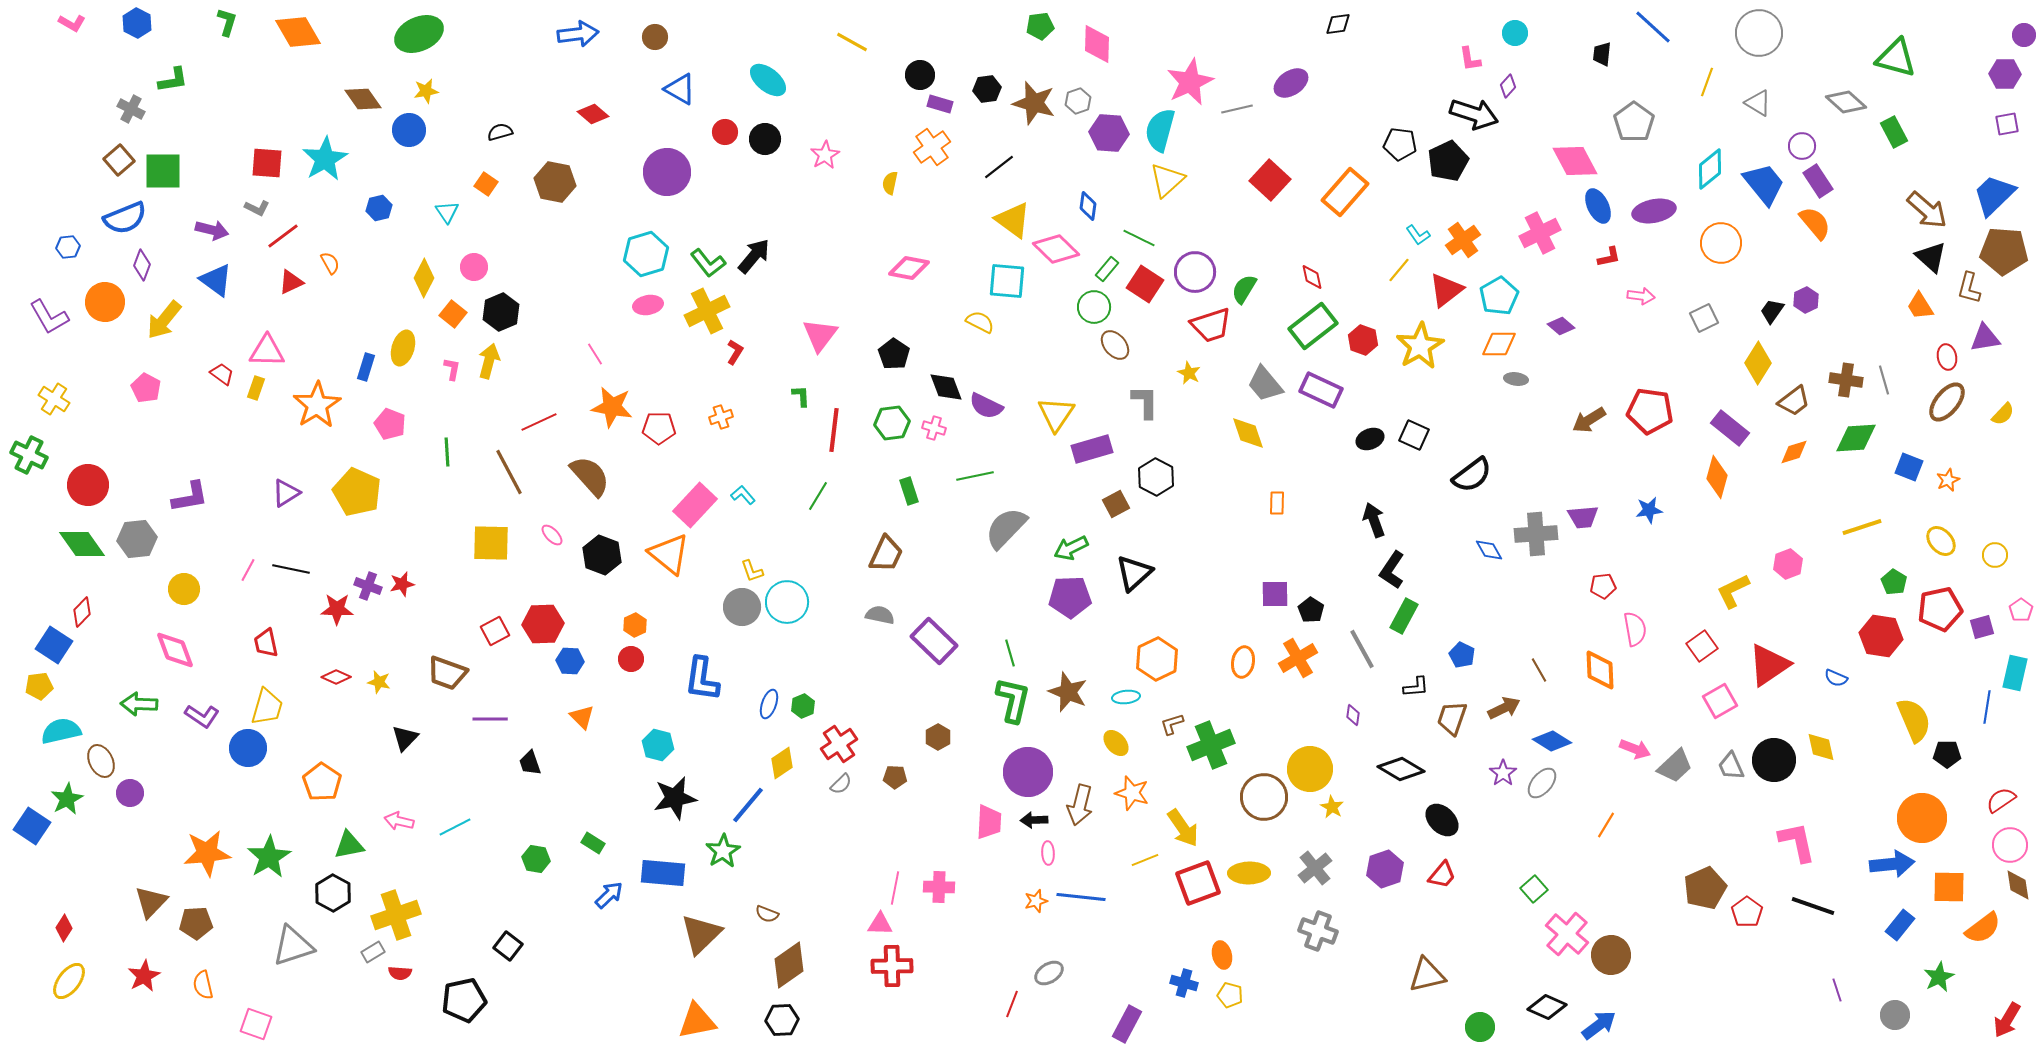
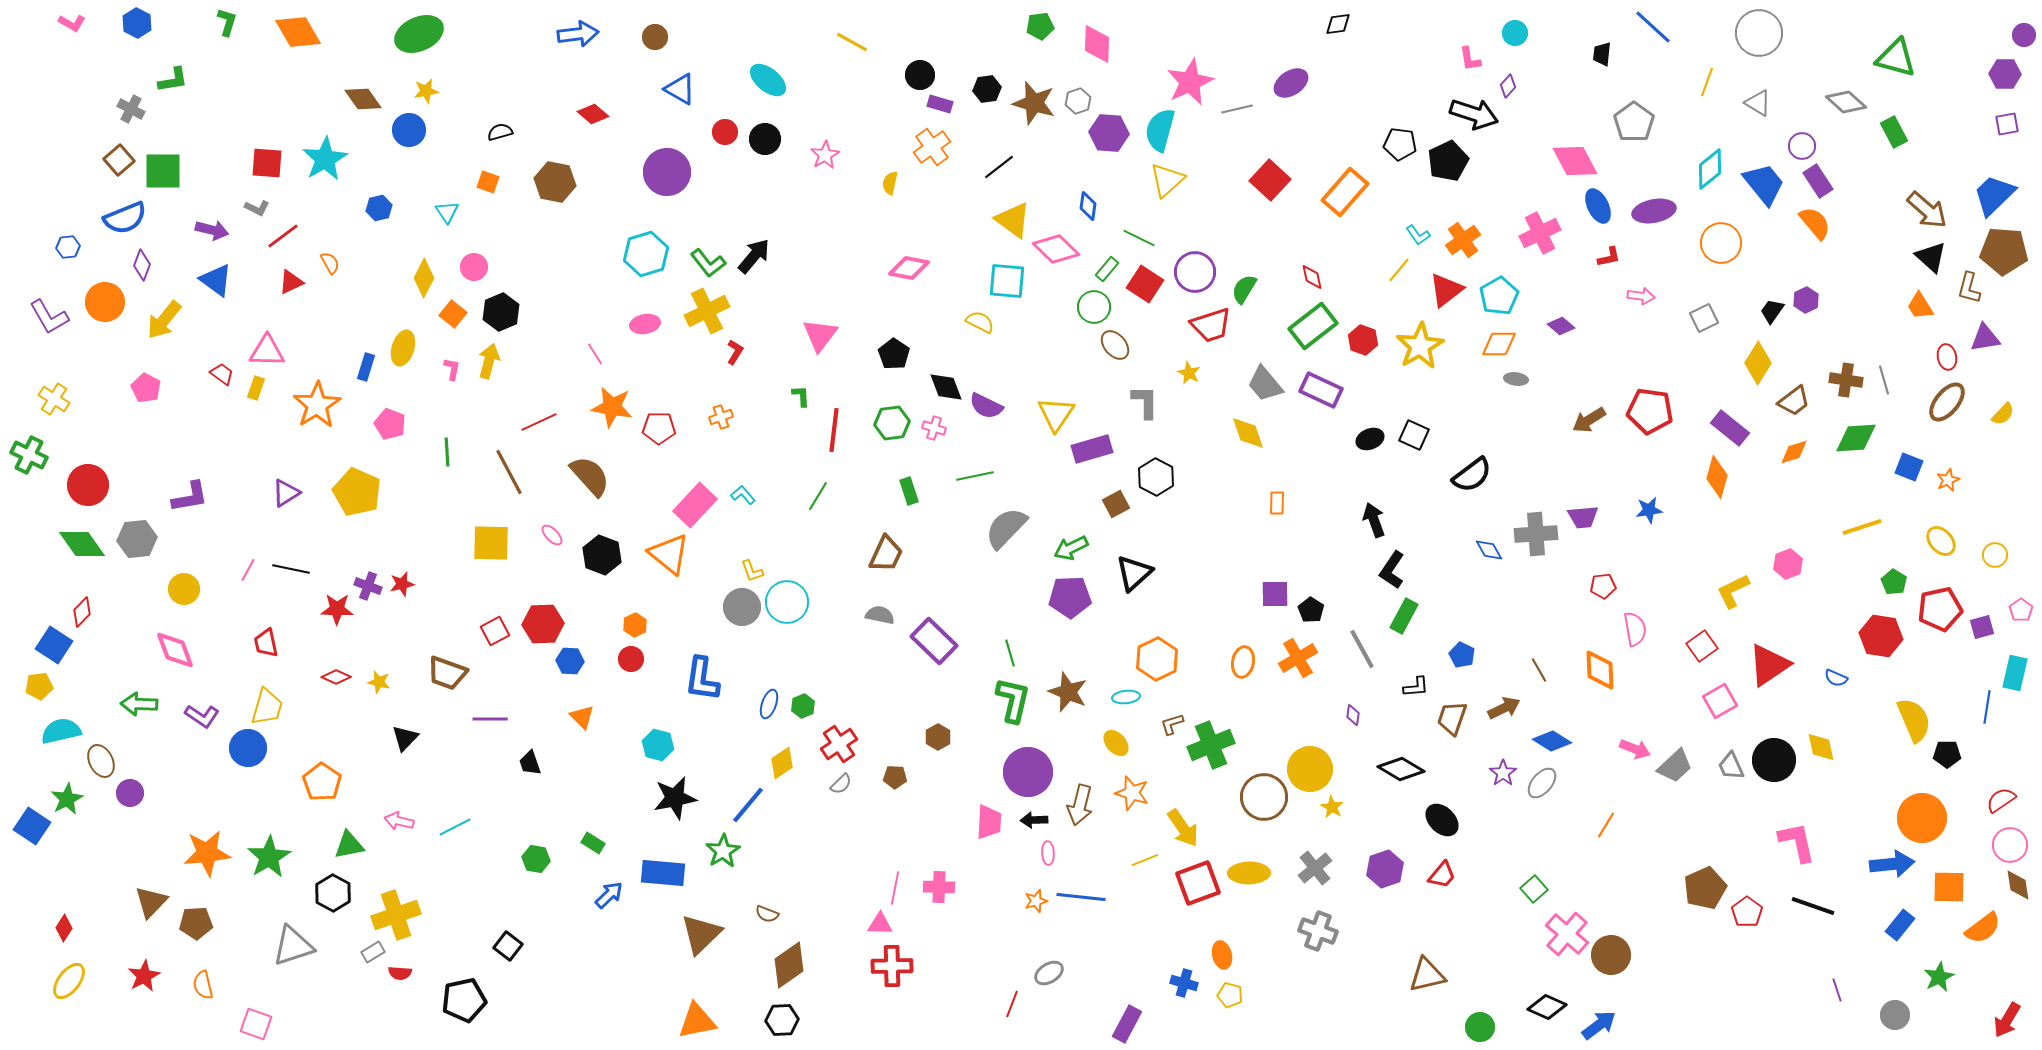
orange square at (486, 184): moved 2 px right, 2 px up; rotated 15 degrees counterclockwise
pink ellipse at (648, 305): moved 3 px left, 19 px down
